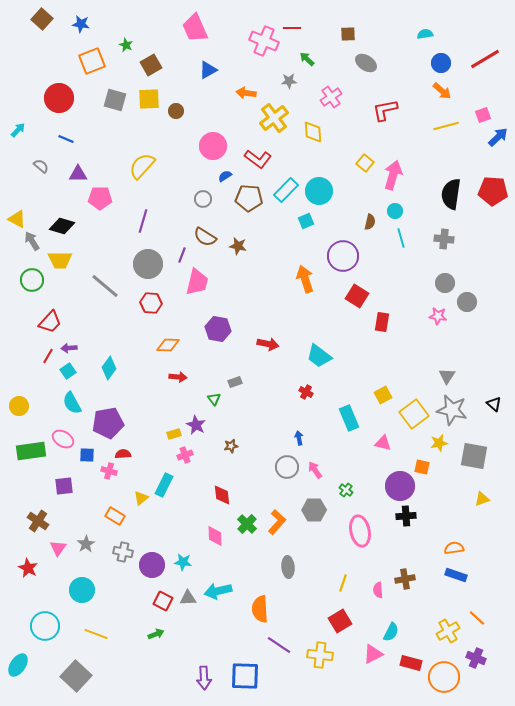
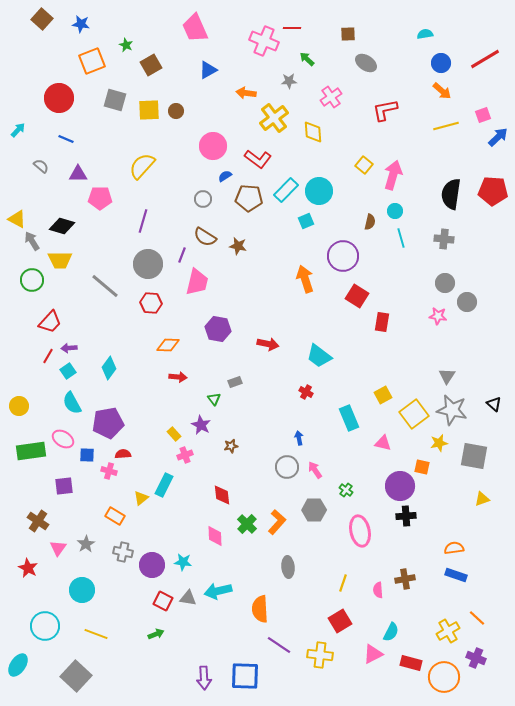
yellow square at (149, 99): moved 11 px down
yellow square at (365, 163): moved 1 px left, 2 px down
purple star at (196, 425): moved 5 px right
yellow rectangle at (174, 434): rotated 64 degrees clockwise
gray triangle at (188, 598): rotated 12 degrees clockwise
